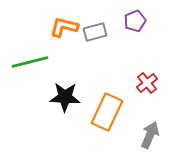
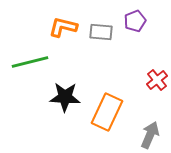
orange L-shape: moved 1 px left
gray rectangle: moved 6 px right; rotated 20 degrees clockwise
red cross: moved 10 px right, 3 px up
